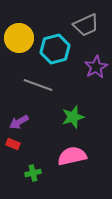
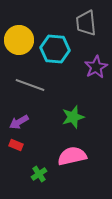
gray trapezoid: moved 2 px up; rotated 108 degrees clockwise
yellow circle: moved 2 px down
cyan hexagon: rotated 20 degrees clockwise
gray line: moved 8 px left
red rectangle: moved 3 px right, 1 px down
green cross: moved 6 px right, 1 px down; rotated 21 degrees counterclockwise
